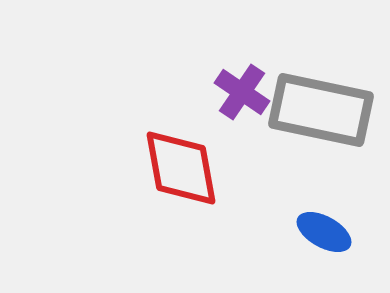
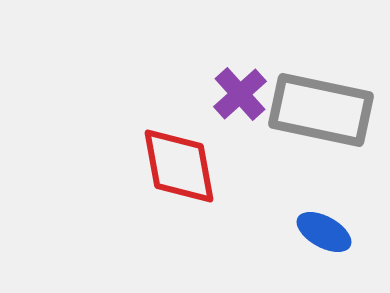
purple cross: moved 2 px left, 2 px down; rotated 14 degrees clockwise
red diamond: moved 2 px left, 2 px up
